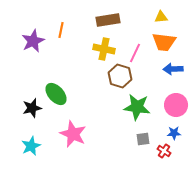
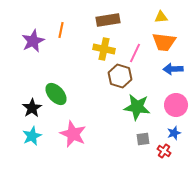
black star: rotated 18 degrees counterclockwise
blue star: rotated 16 degrees counterclockwise
cyan star: moved 1 px right, 10 px up
